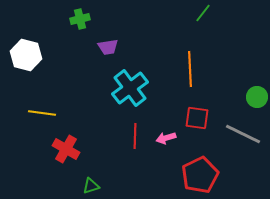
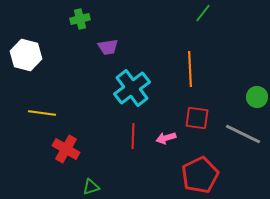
cyan cross: moved 2 px right
red line: moved 2 px left
green triangle: moved 1 px down
